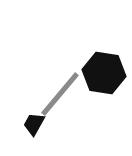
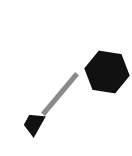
black hexagon: moved 3 px right, 1 px up
